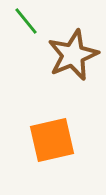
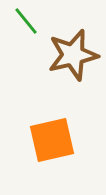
brown star: rotated 9 degrees clockwise
